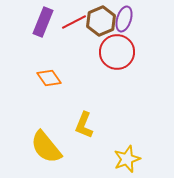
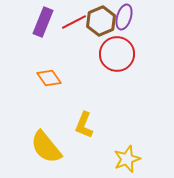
purple ellipse: moved 2 px up
red circle: moved 2 px down
